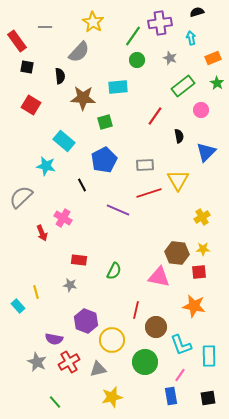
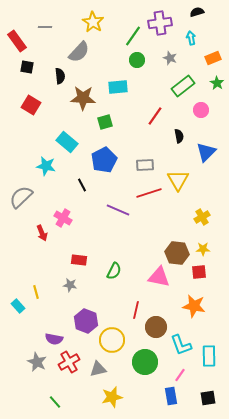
cyan rectangle at (64, 141): moved 3 px right, 1 px down
